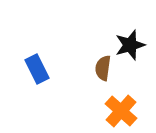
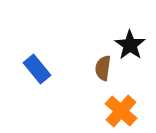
black star: rotated 20 degrees counterclockwise
blue rectangle: rotated 12 degrees counterclockwise
